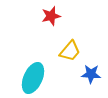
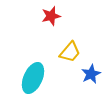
yellow trapezoid: moved 1 px down
blue star: rotated 30 degrees counterclockwise
